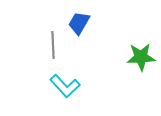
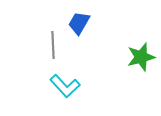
green star: rotated 12 degrees counterclockwise
